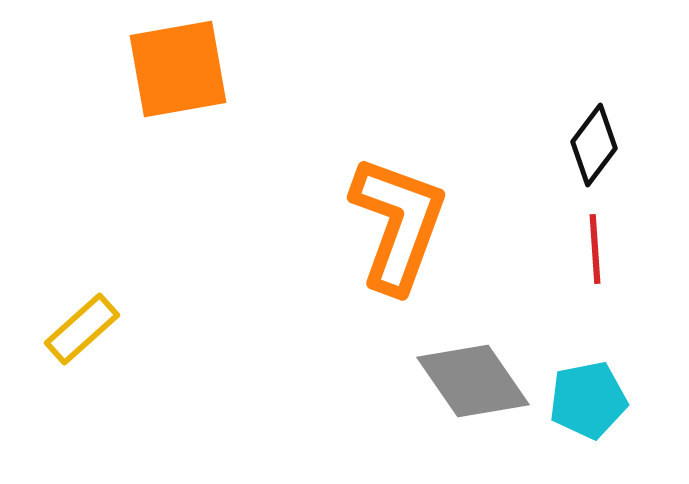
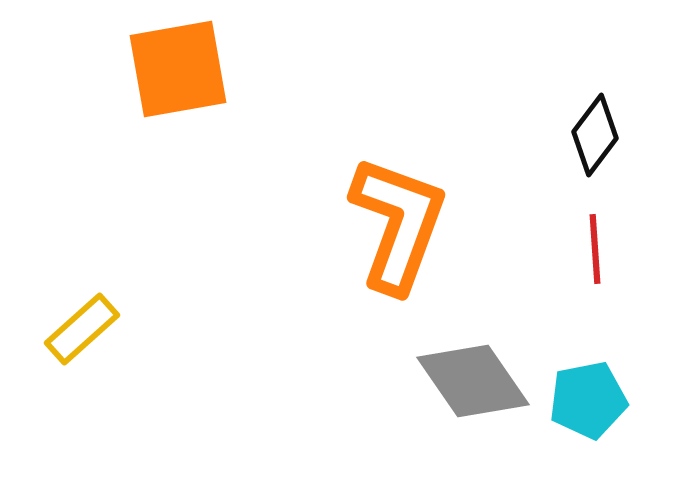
black diamond: moved 1 px right, 10 px up
